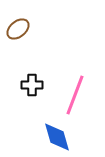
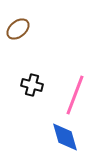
black cross: rotated 15 degrees clockwise
blue diamond: moved 8 px right
